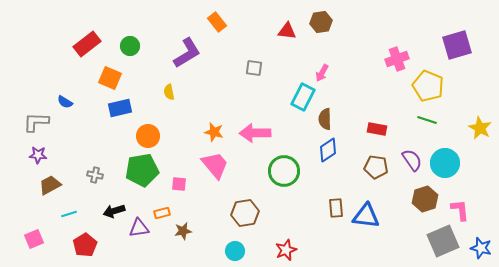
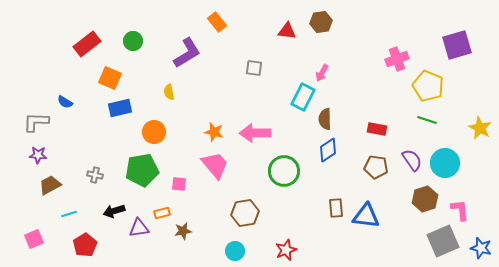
green circle at (130, 46): moved 3 px right, 5 px up
orange circle at (148, 136): moved 6 px right, 4 px up
